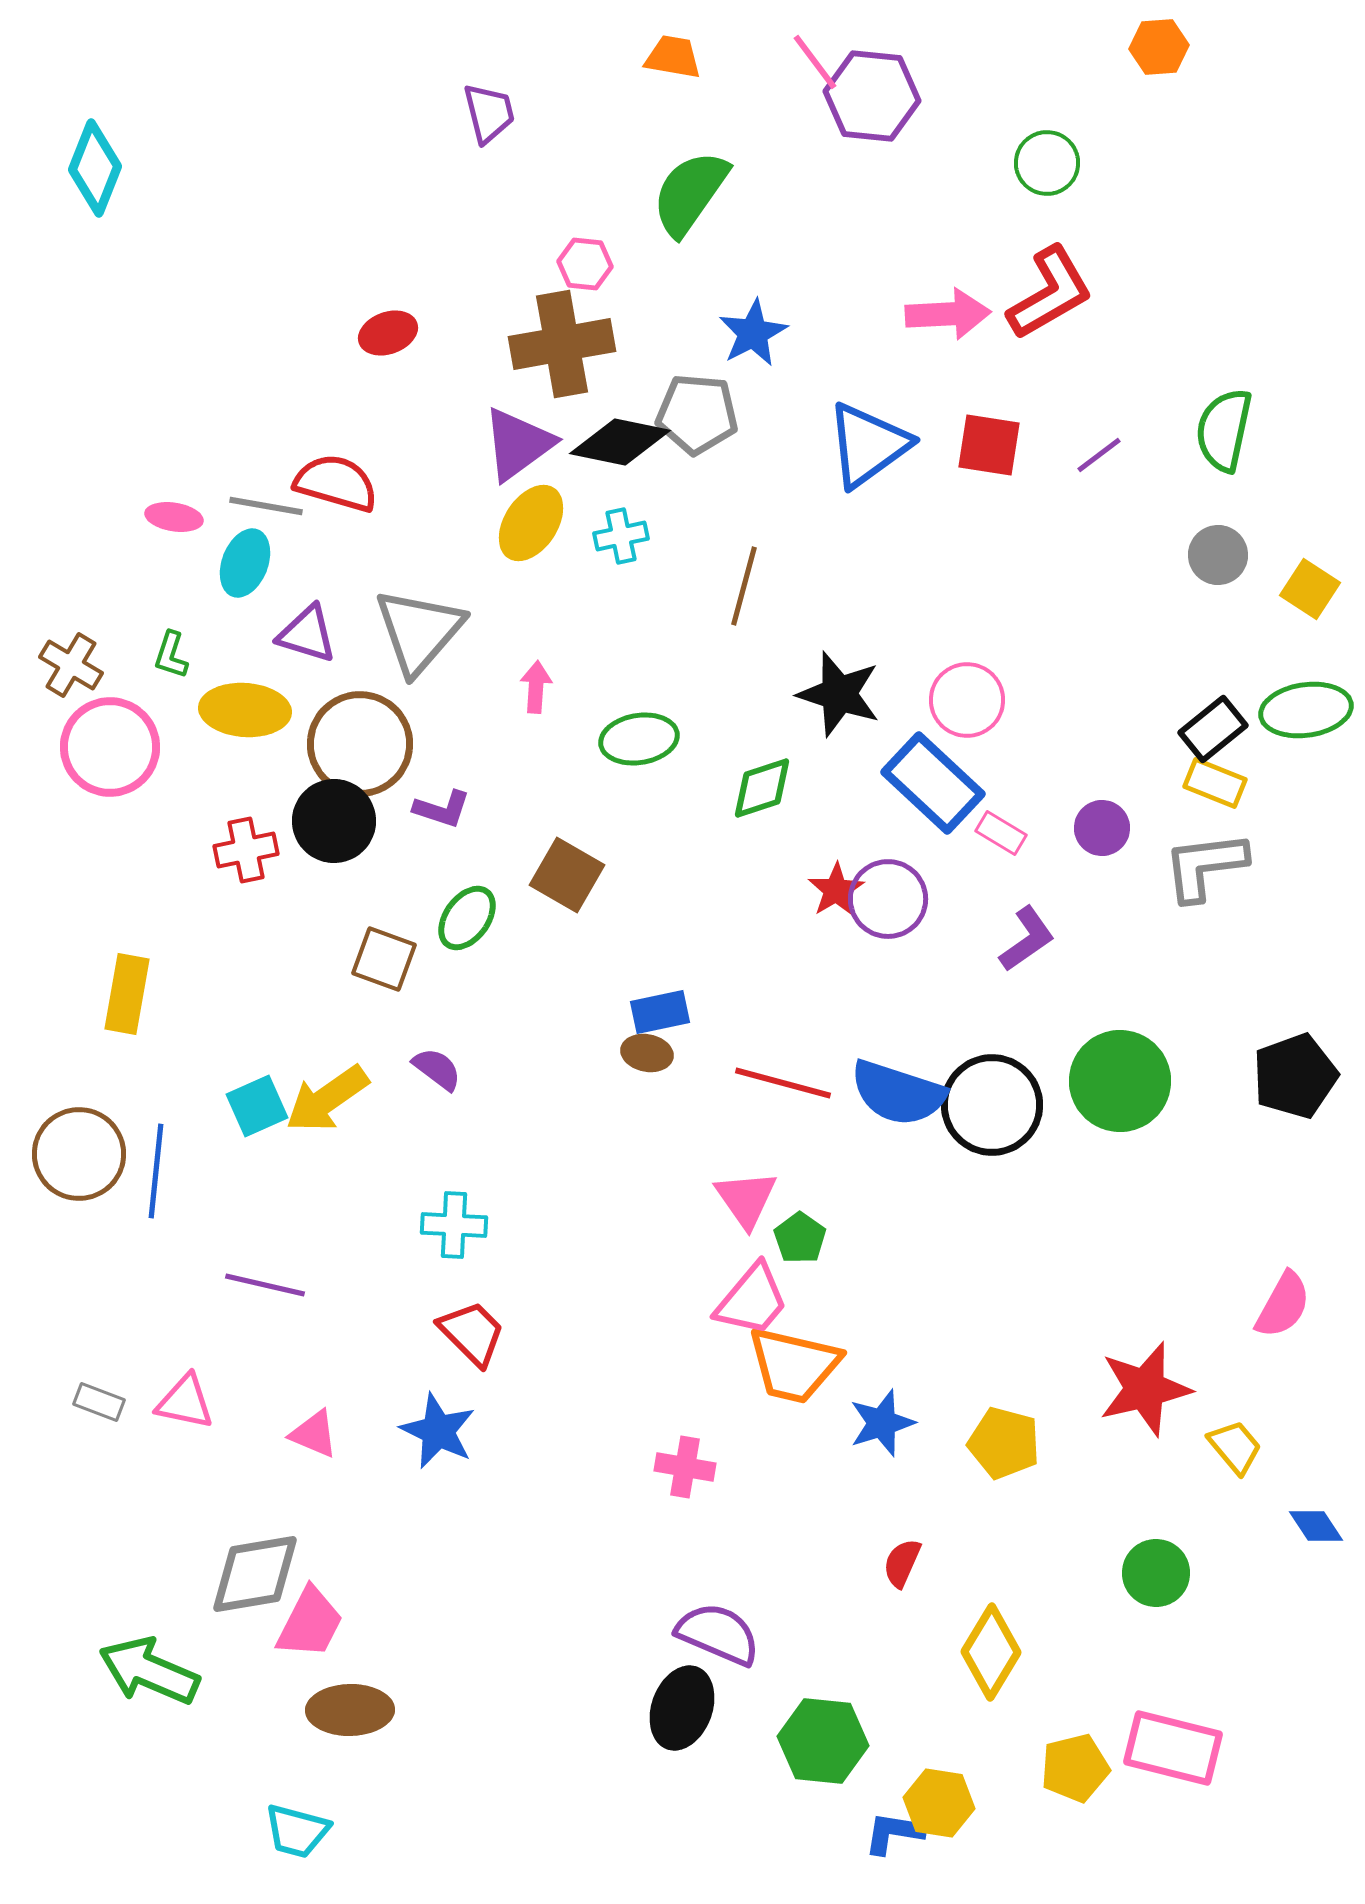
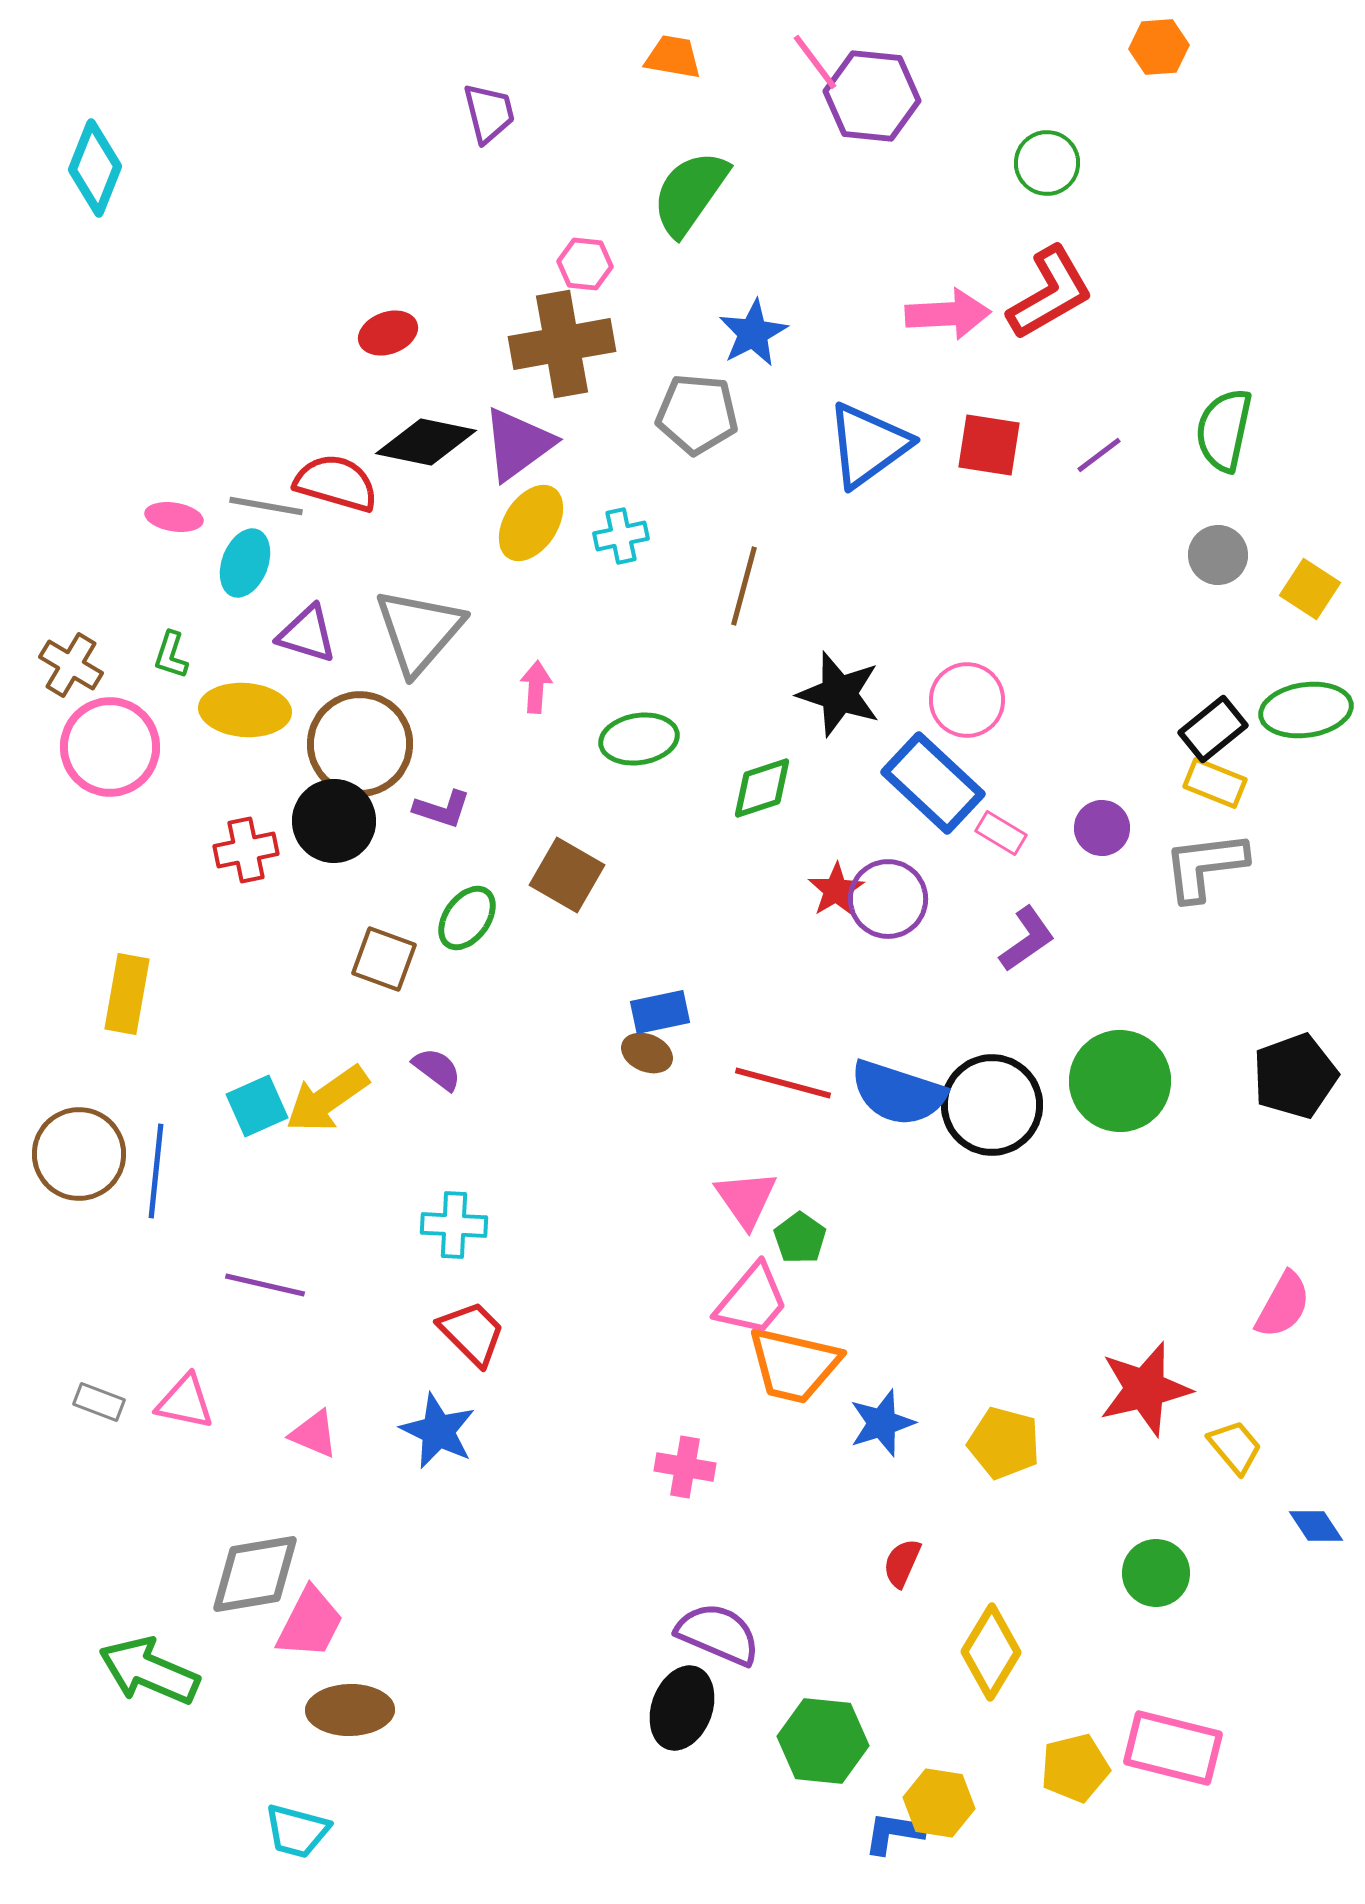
black diamond at (620, 442): moved 194 px left
brown ellipse at (647, 1053): rotated 12 degrees clockwise
